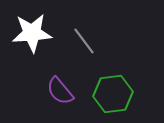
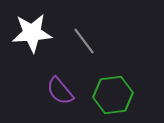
green hexagon: moved 1 px down
